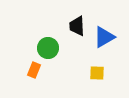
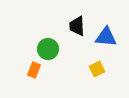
blue triangle: moved 2 px right; rotated 35 degrees clockwise
green circle: moved 1 px down
yellow square: moved 4 px up; rotated 28 degrees counterclockwise
